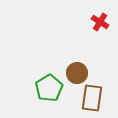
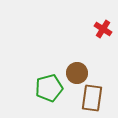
red cross: moved 3 px right, 7 px down
green pentagon: rotated 16 degrees clockwise
